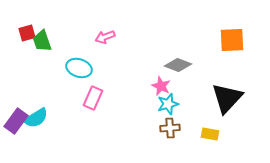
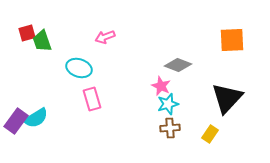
pink rectangle: moved 1 px left, 1 px down; rotated 40 degrees counterclockwise
yellow rectangle: rotated 66 degrees counterclockwise
